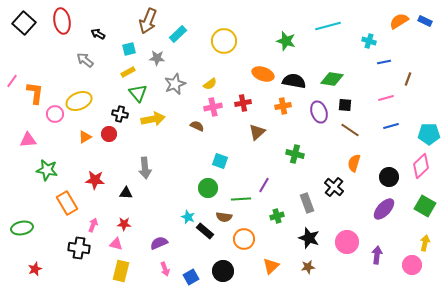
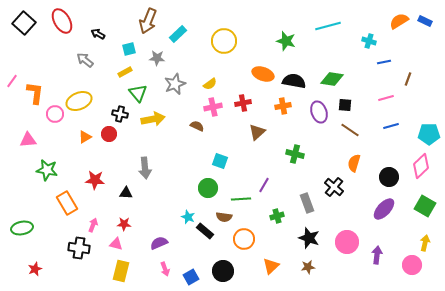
red ellipse at (62, 21): rotated 20 degrees counterclockwise
yellow rectangle at (128, 72): moved 3 px left
